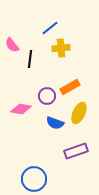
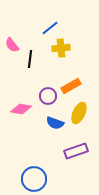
orange rectangle: moved 1 px right, 1 px up
purple circle: moved 1 px right
